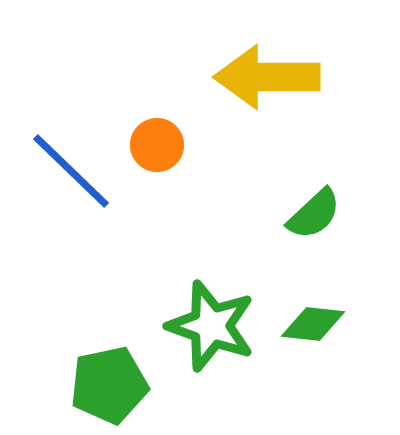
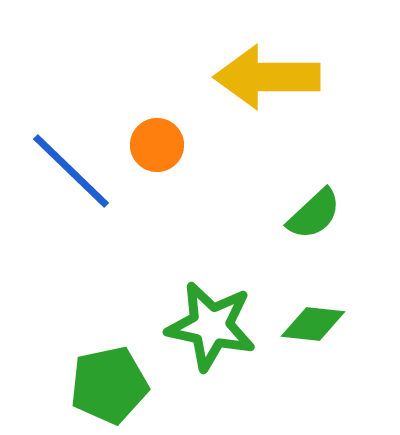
green star: rotated 8 degrees counterclockwise
